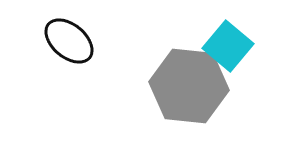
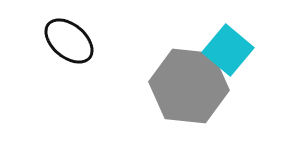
cyan square: moved 4 px down
